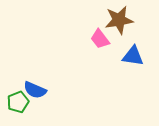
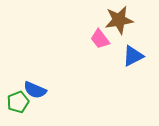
blue triangle: rotated 35 degrees counterclockwise
